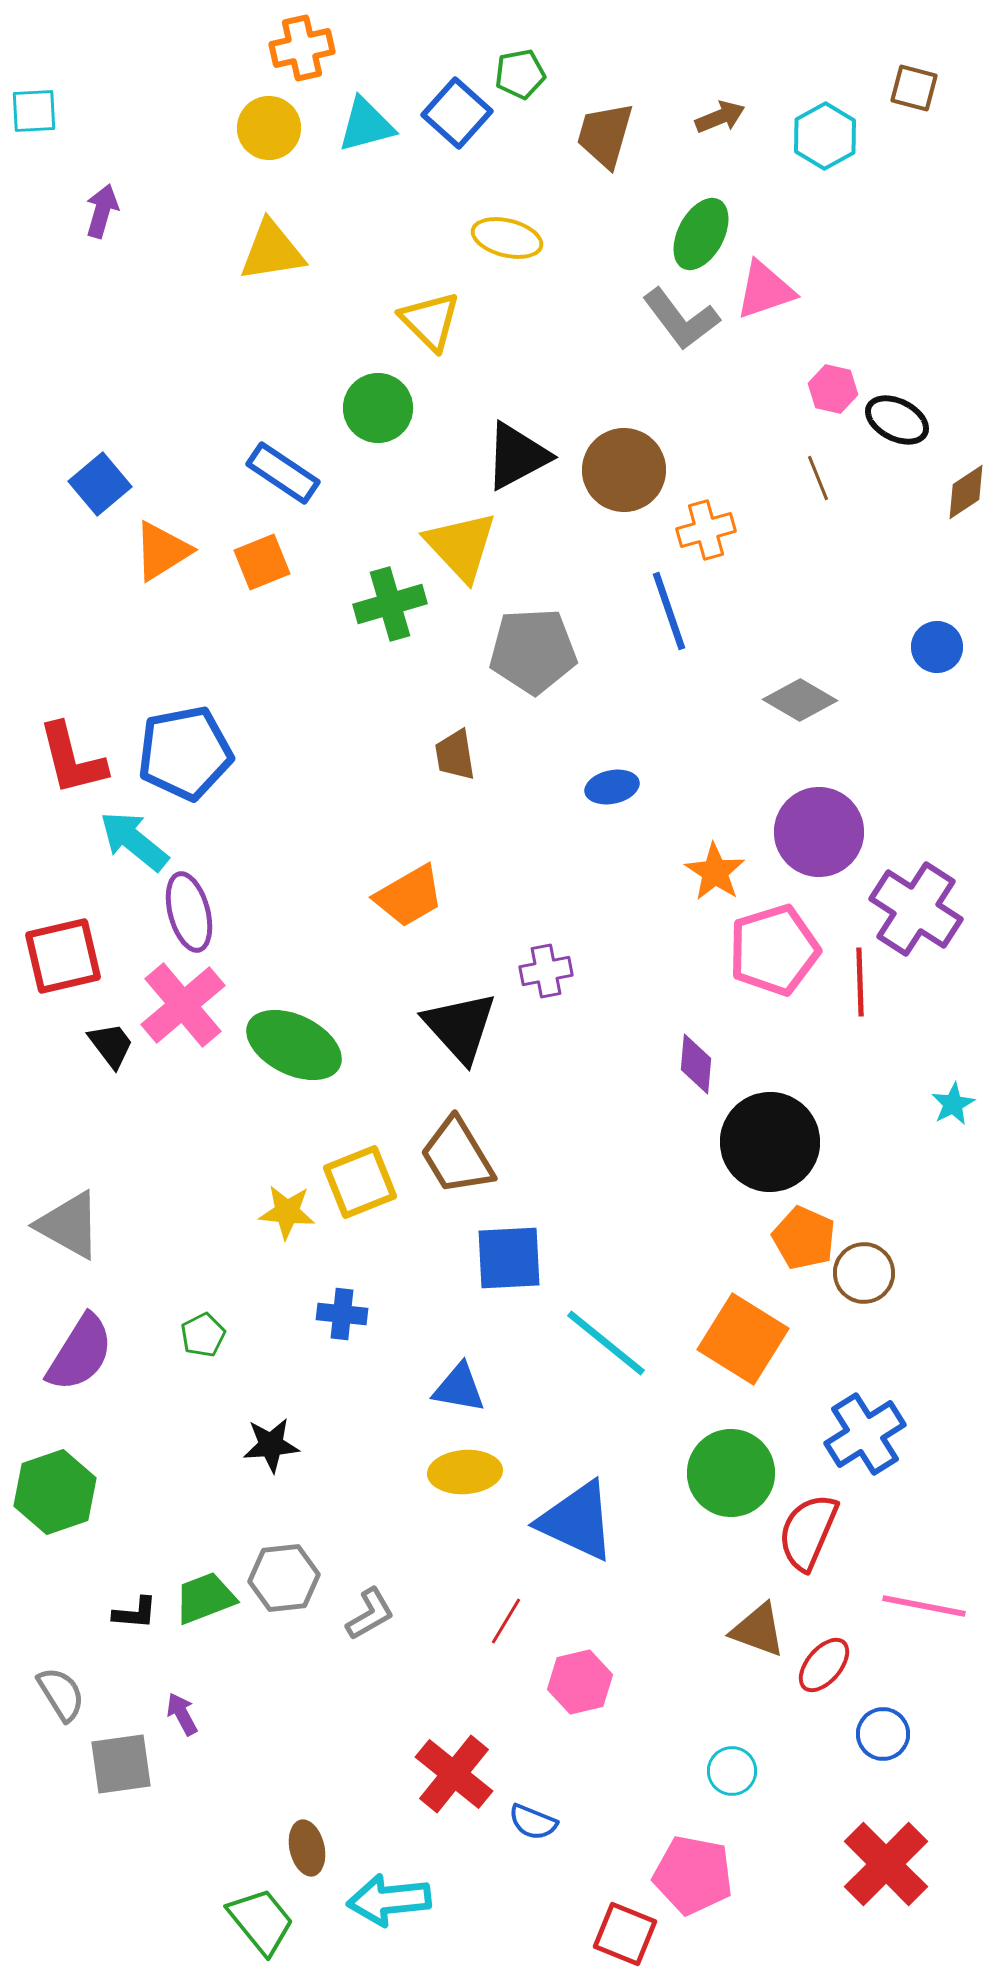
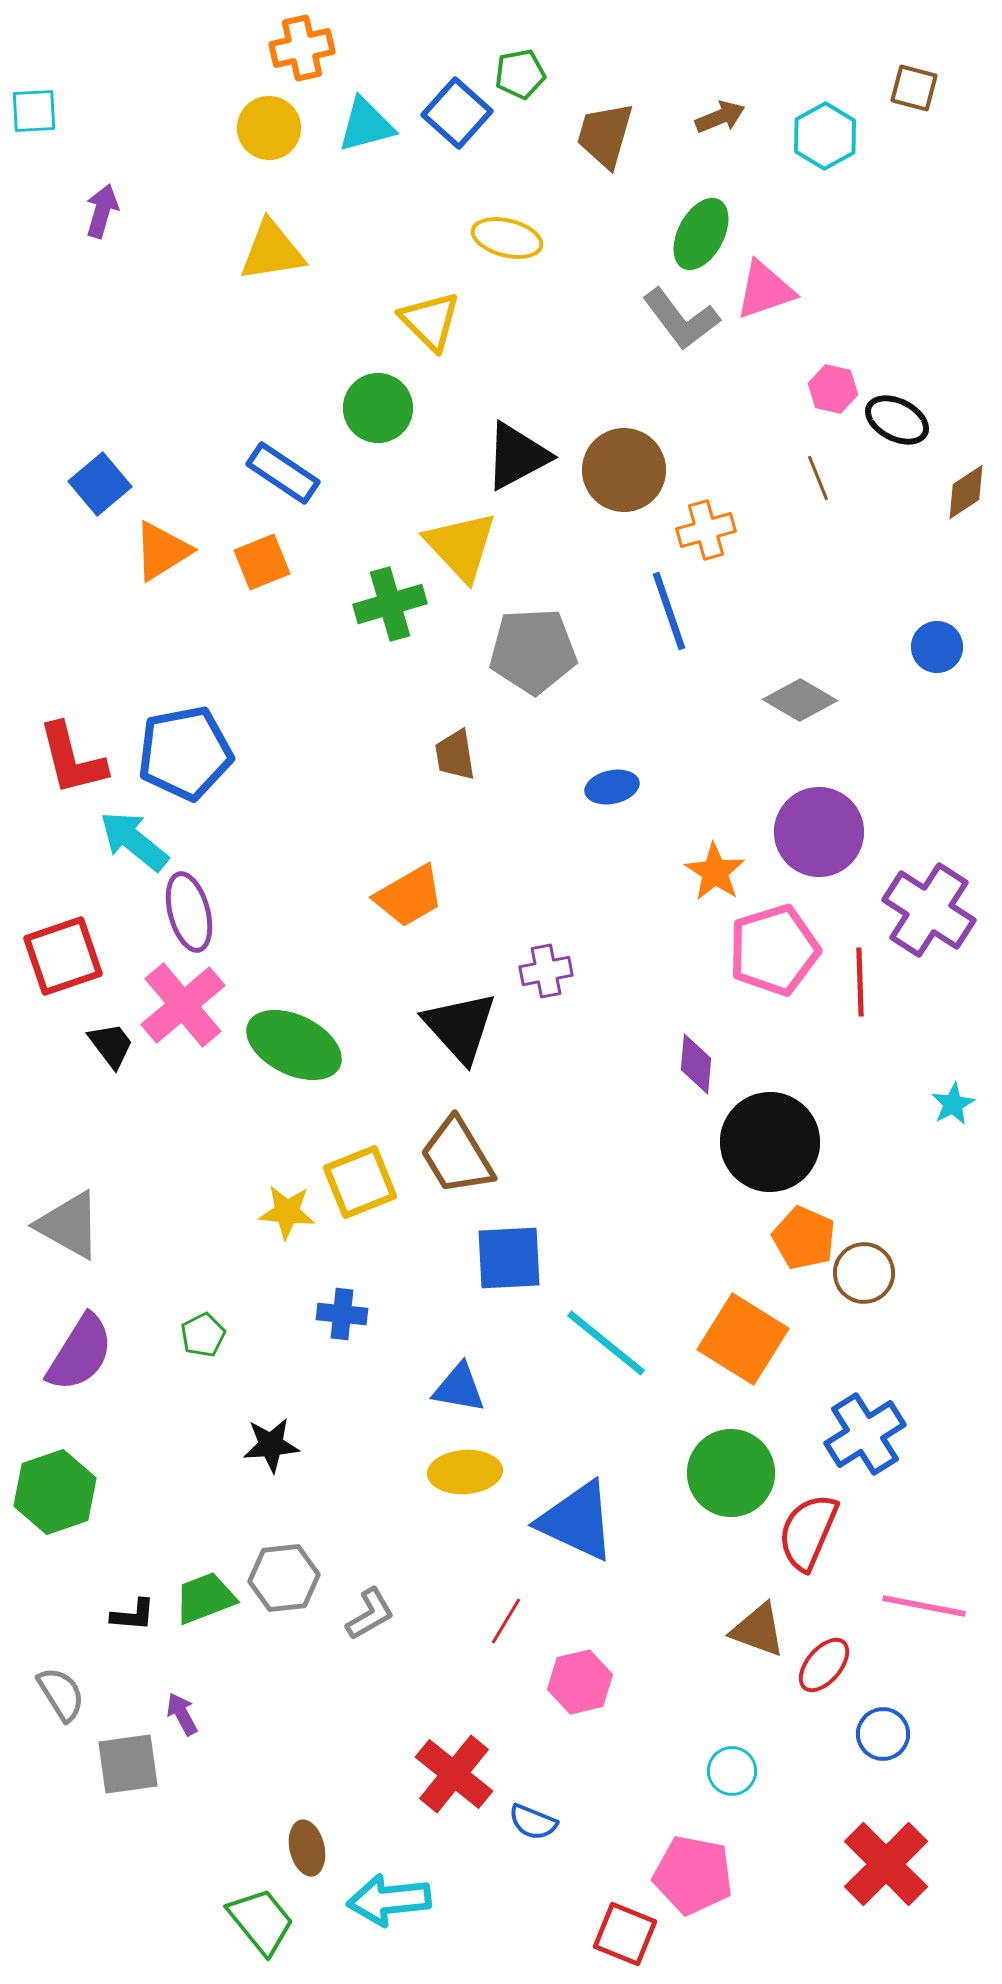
purple cross at (916, 909): moved 13 px right, 1 px down
red square at (63, 956): rotated 6 degrees counterclockwise
black L-shape at (135, 1613): moved 2 px left, 2 px down
gray square at (121, 1764): moved 7 px right
